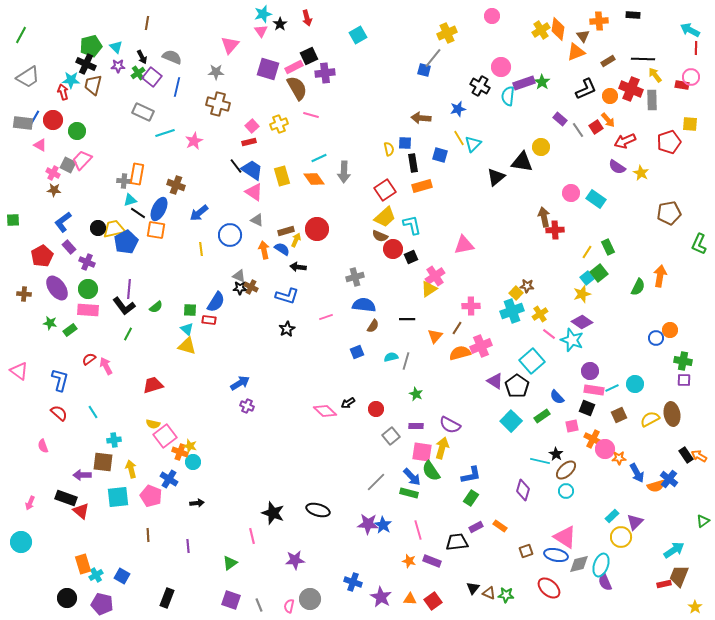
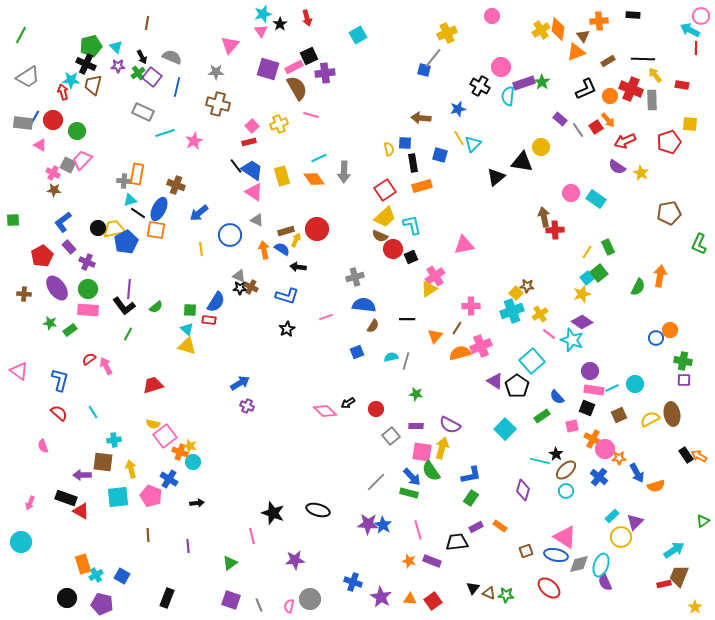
pink circle at (691, 77): moved 10 px right, 61 px up
green star at (416, 394): rotated 16 degrees counterclockwise
cyan square at (511, 421): moved 6 px left, 8 px down
blue cross at (669, 479): moved 70 px left, 2 px up
red triangle at (81, 511): rotated 12 degrees counterclockwise
